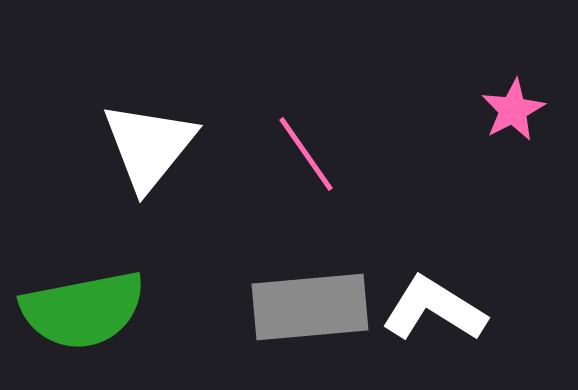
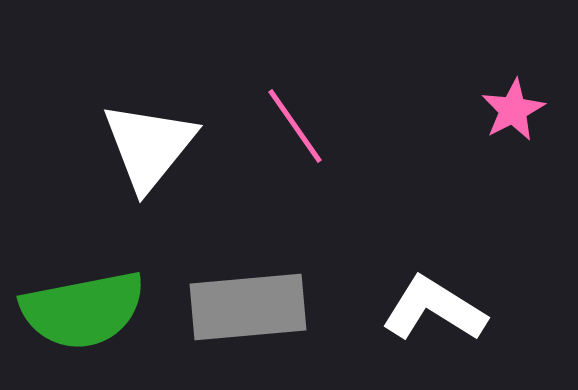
pink line: moved 11 px left, 28 px up
gray rectangle: moved 62 px left
